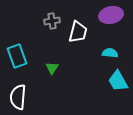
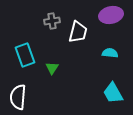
cyan rectangle: moved 8 px right, 1 px up
cyan trapezoid: moved 5 px left, 12 px down
